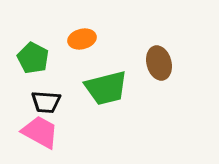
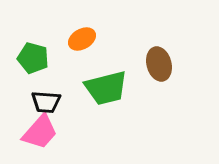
orange ellipse: rotated 16 degrees counterclockwise
green pentagon: rotated 12 degrees counterclockwise
brown ellipse: moved 1 px down
pink trapezoid: rotated 102 degrees clockwise
